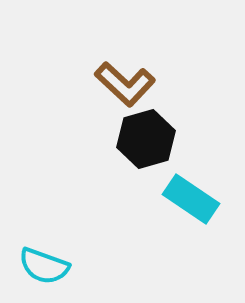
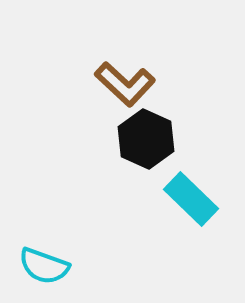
black hexagon: rotated 20 degrees counterclockwise
cyan rectangle: rotated 10 degrees clockwise
